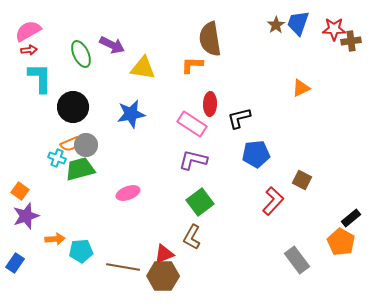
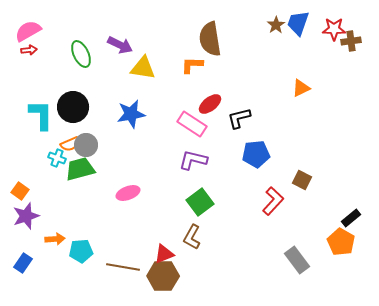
purple arrow: moved 8 px right
cyan L-shape: moved 1 px right, 37 px down
red ellipse: rotated 50 degrees clockwise
blue rectangle: moved 8 px right
